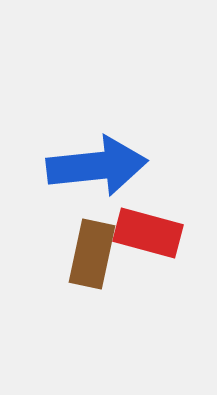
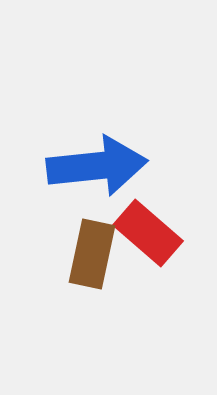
red rectangle: rotated 26 degrees clockwise
